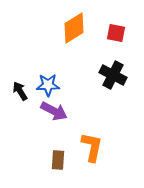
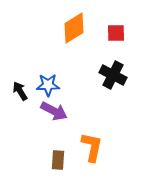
red square: rotated 12 degrees counterclockwise
